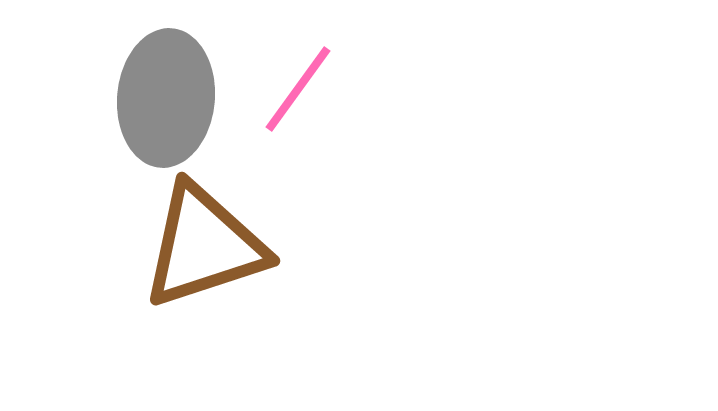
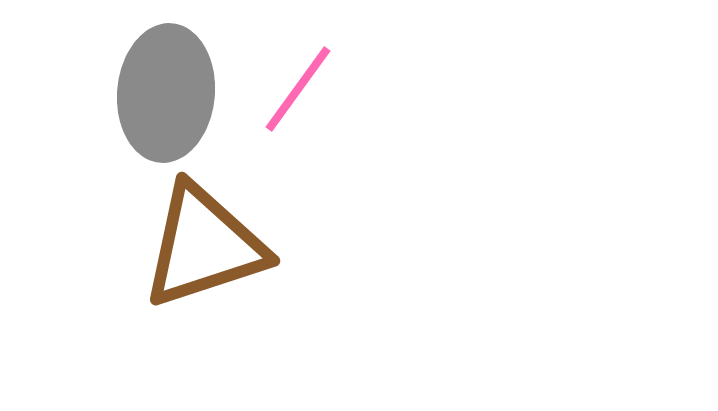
gray ellipse: moved 5 px up
